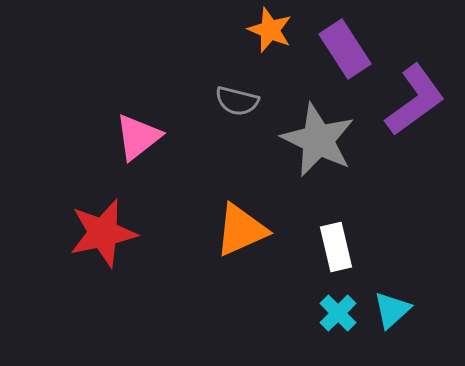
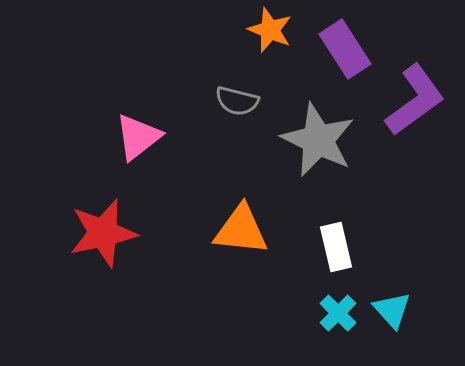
orange triangle: rotated 30 degrees clockwise
cyan triangle: rotated 30 degrees counterclockwise
